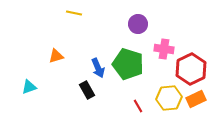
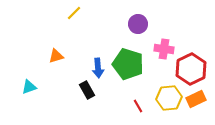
yellow line: rotated 56 degrees counterclockwise
blue arrow: rotated 18 degrees clockwise
